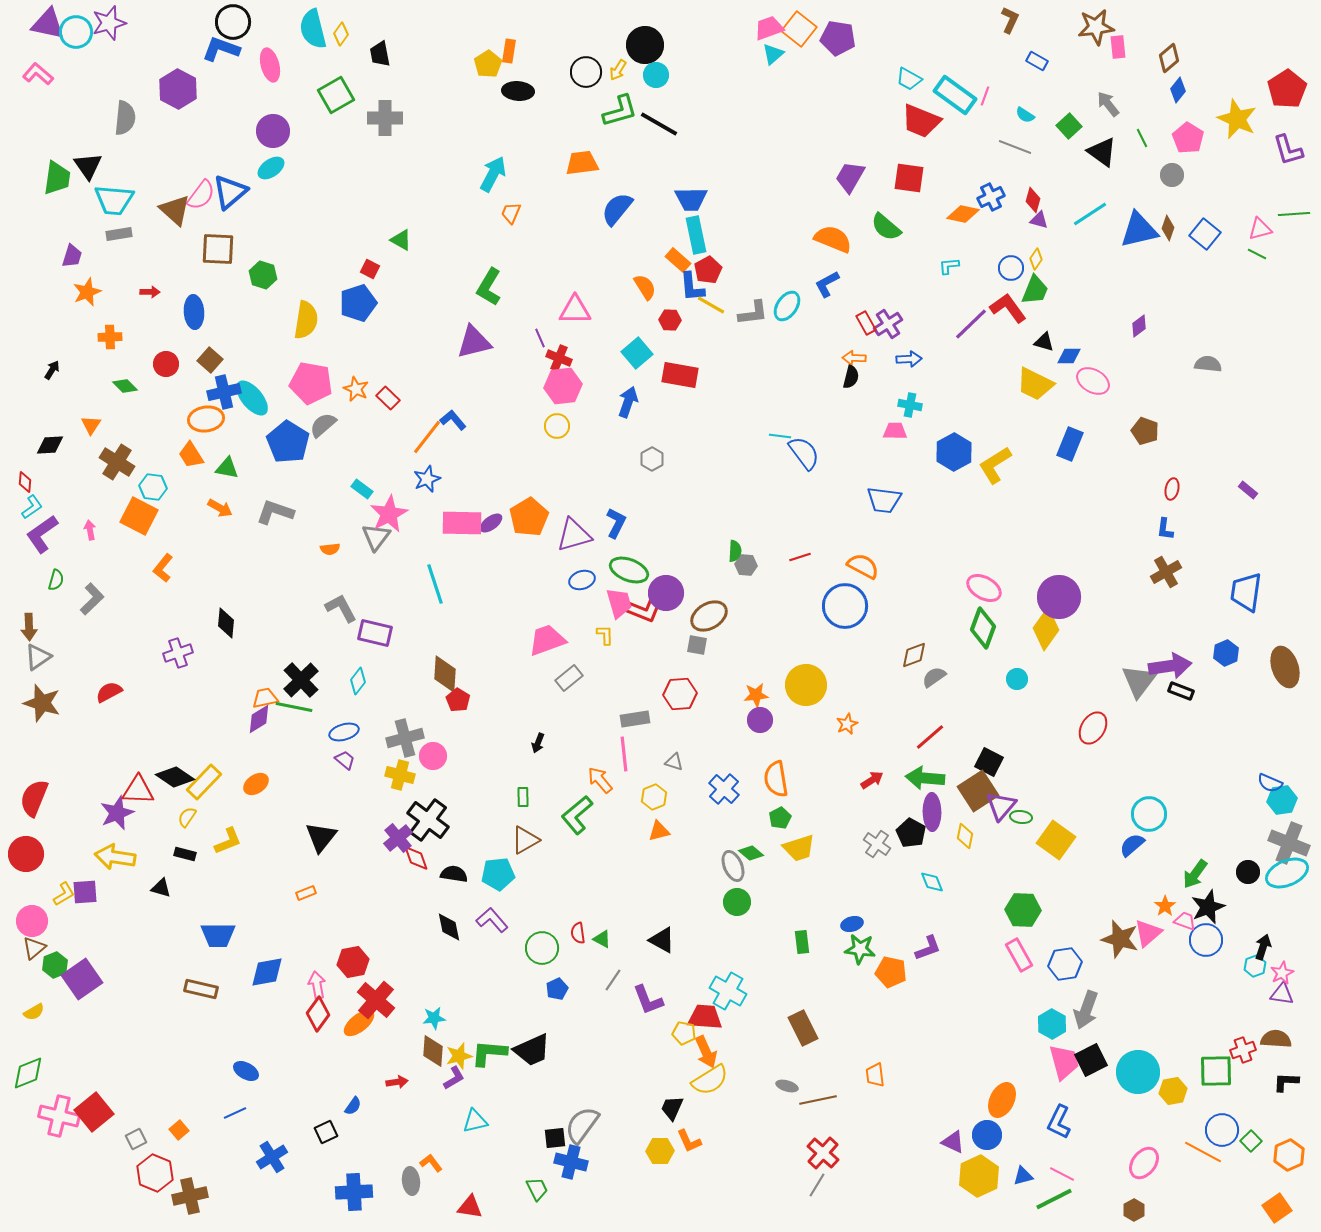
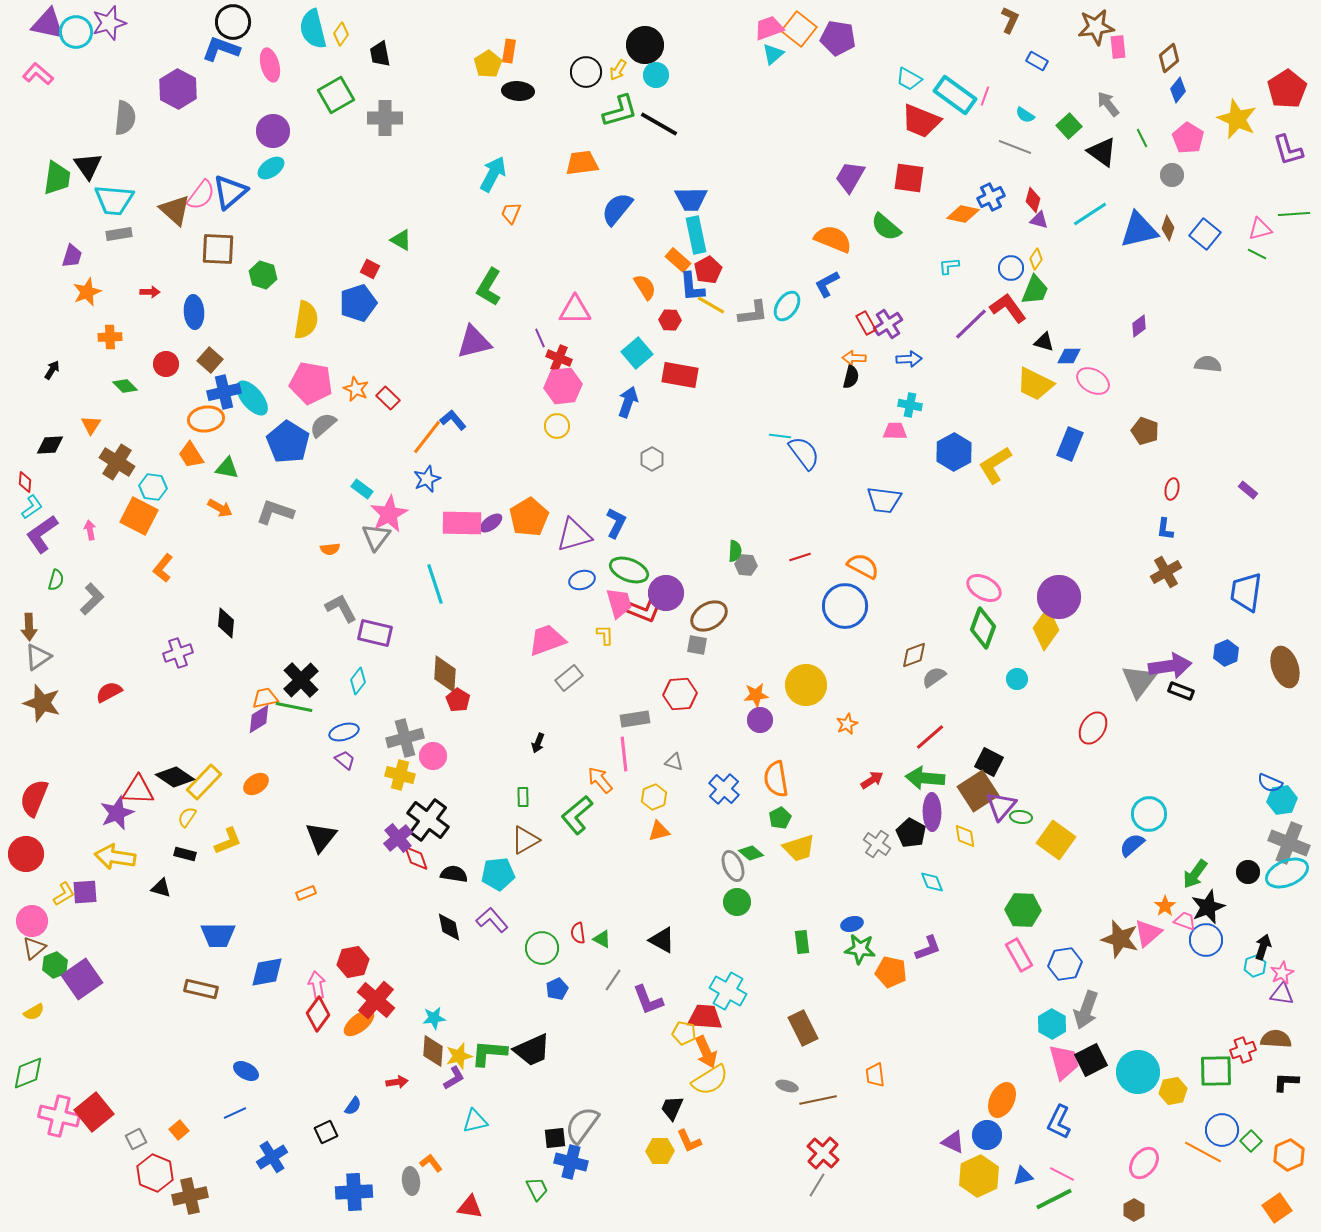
yellow diamond at (965, 836): rotated 20 degrees counterclockwise
